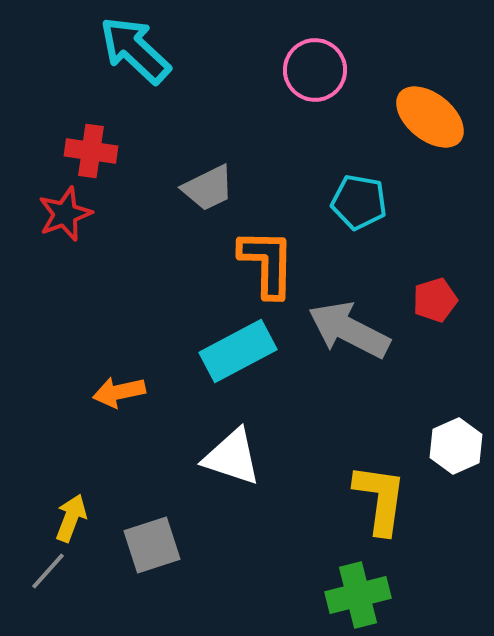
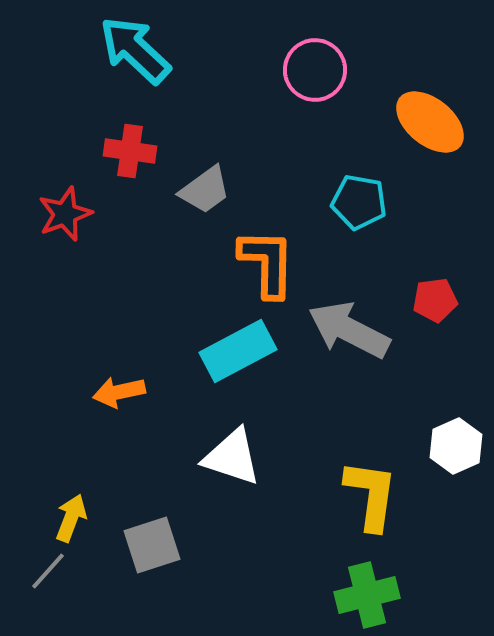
orange ellipse: moved 5 px down
red cross: moved 39 px right
gray trapezoid: moved 3 px left, 2 px down; rotated 10 degrees counterclockwise
red pentagon: rotated 9 degrees clockwise
yellow L-shape: moved 9 px left, 4 px up
green cross: moved 9 px right
